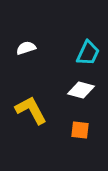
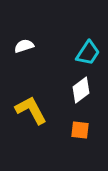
white semicircle: moved 2 px left, 2 px up
cyan trapezoid: rotated 8 degrees clockwise
white diamond: rotated 52 degrees counterclockwise
